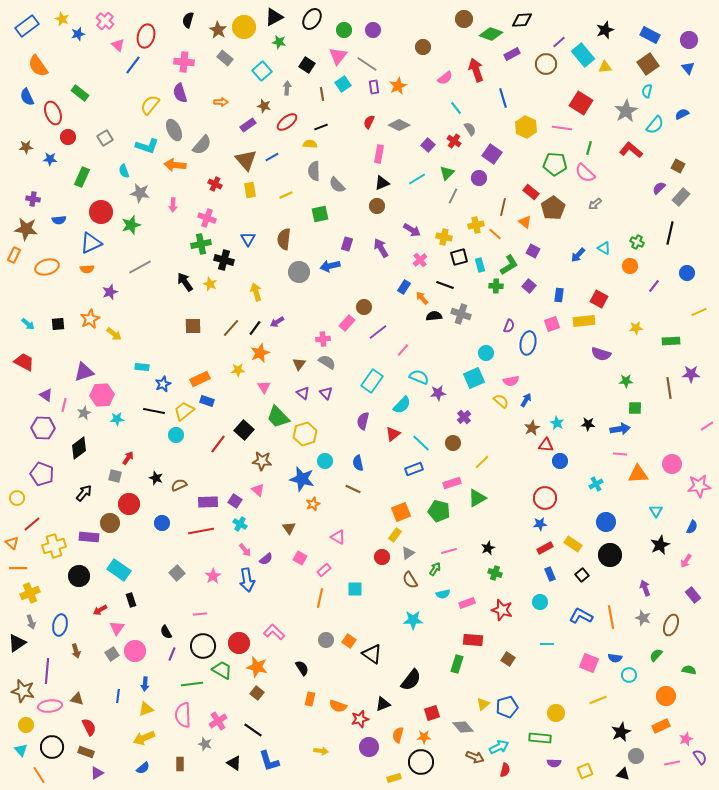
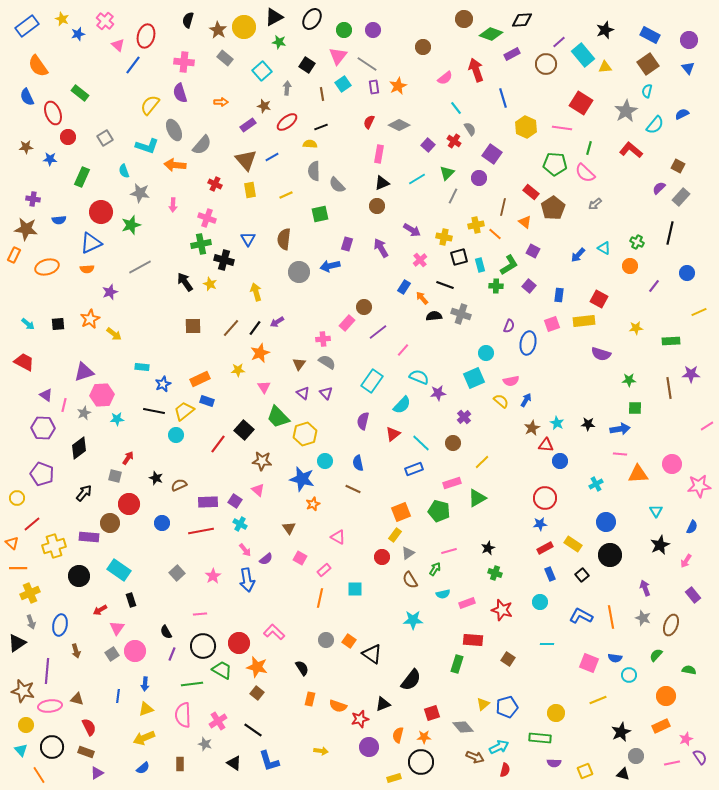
green star at (626, 381): moved 3 px right, 1 px up
